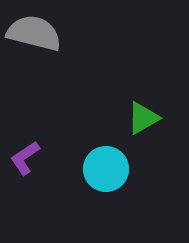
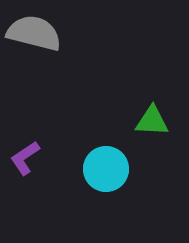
green triangle: moved 9 px right, 3 px down; rotated 33 degrees clockwise
